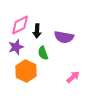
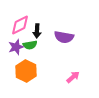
green semicircle: moved 13 px left, 8 px up; rotated 80 degrees counterclockwise
